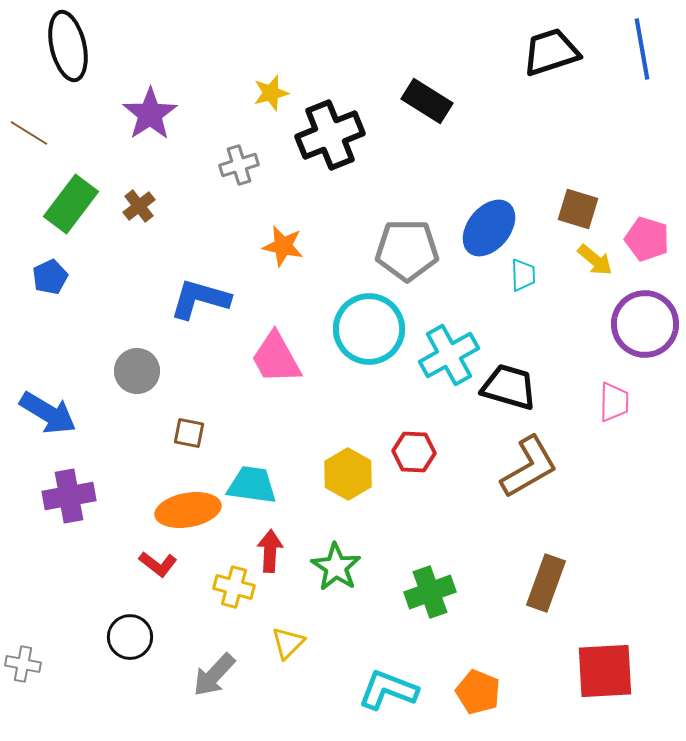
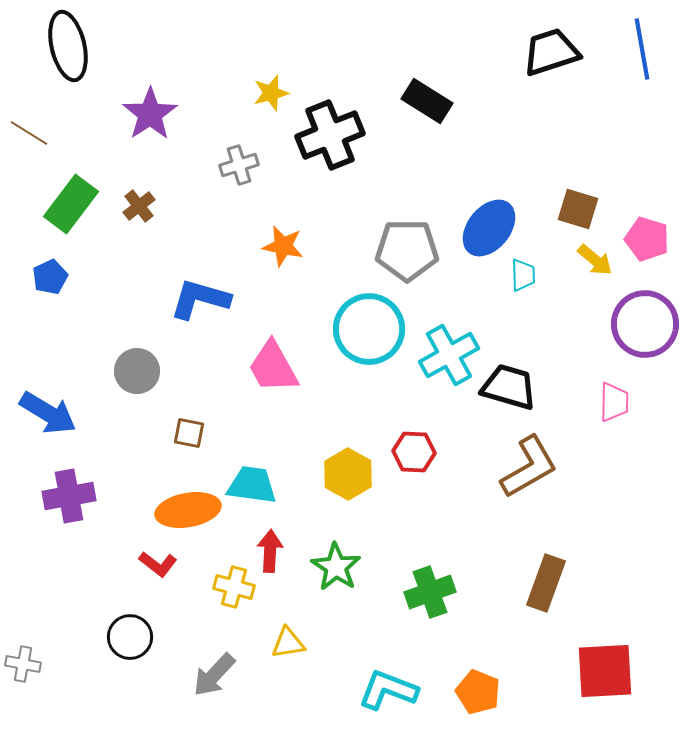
pink trapezoid at (276, 358): moved 3 px left, 9 px down
yellow triangle at (288, 643): rotated 36 degrees clockwise
